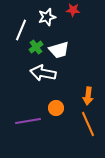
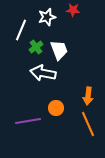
white trapezoid: rotated 95 degrees counterclockwise
